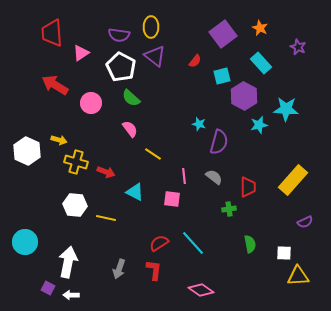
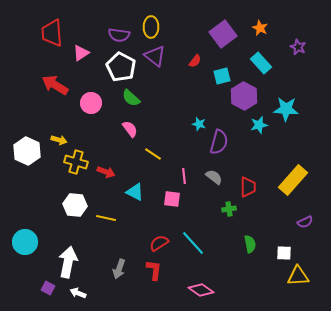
white arrow at (71, 295): moved 7 px right, 2 px up; rotated 21 degrees clockwise
